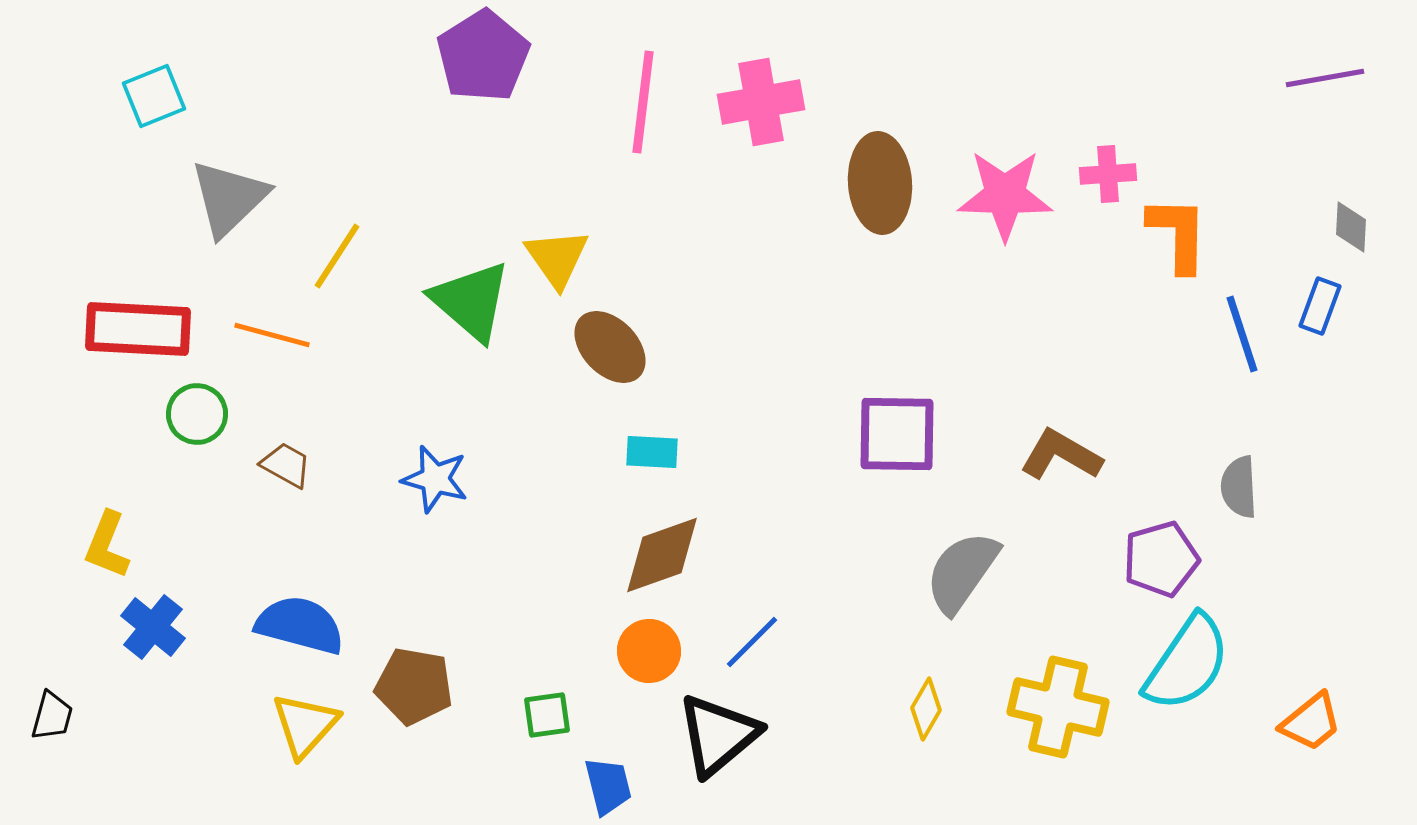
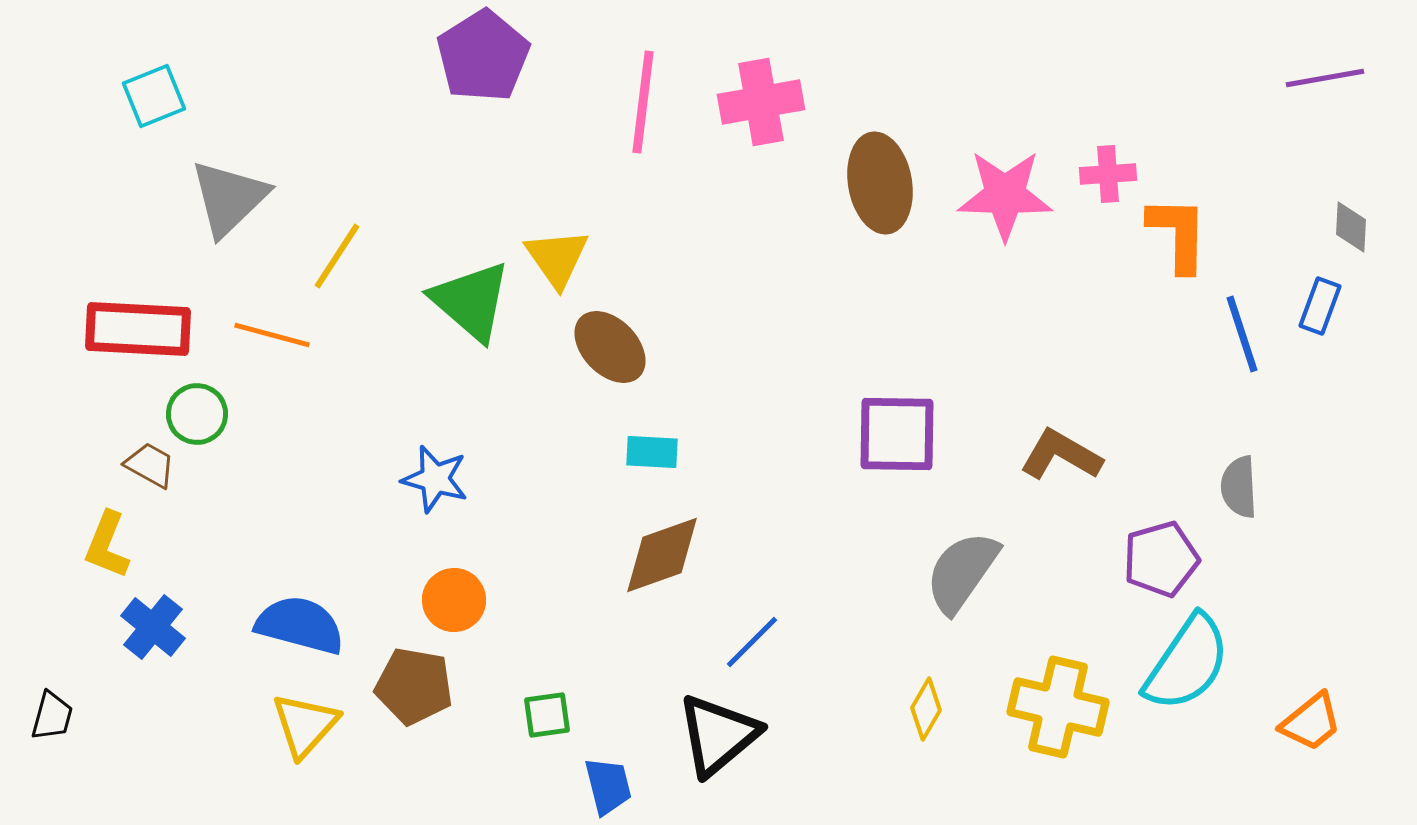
brown ellipse at (880, 183): rotated 6 degrees counterclockwise
brown trapezoid at (286, 465): moved 136 px left
orange circle at (649, 651): moved 195 px left, 51 px up
